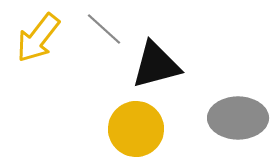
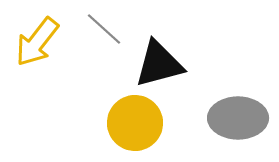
yellow arrow: moved 1 px left, 4 px down
black triangle: moved 3 px right, 1 px up
yellow circle: moved 1 px left, 6 px up
